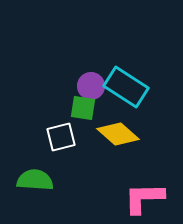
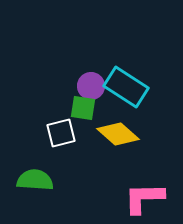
white square: moved 4 px up
